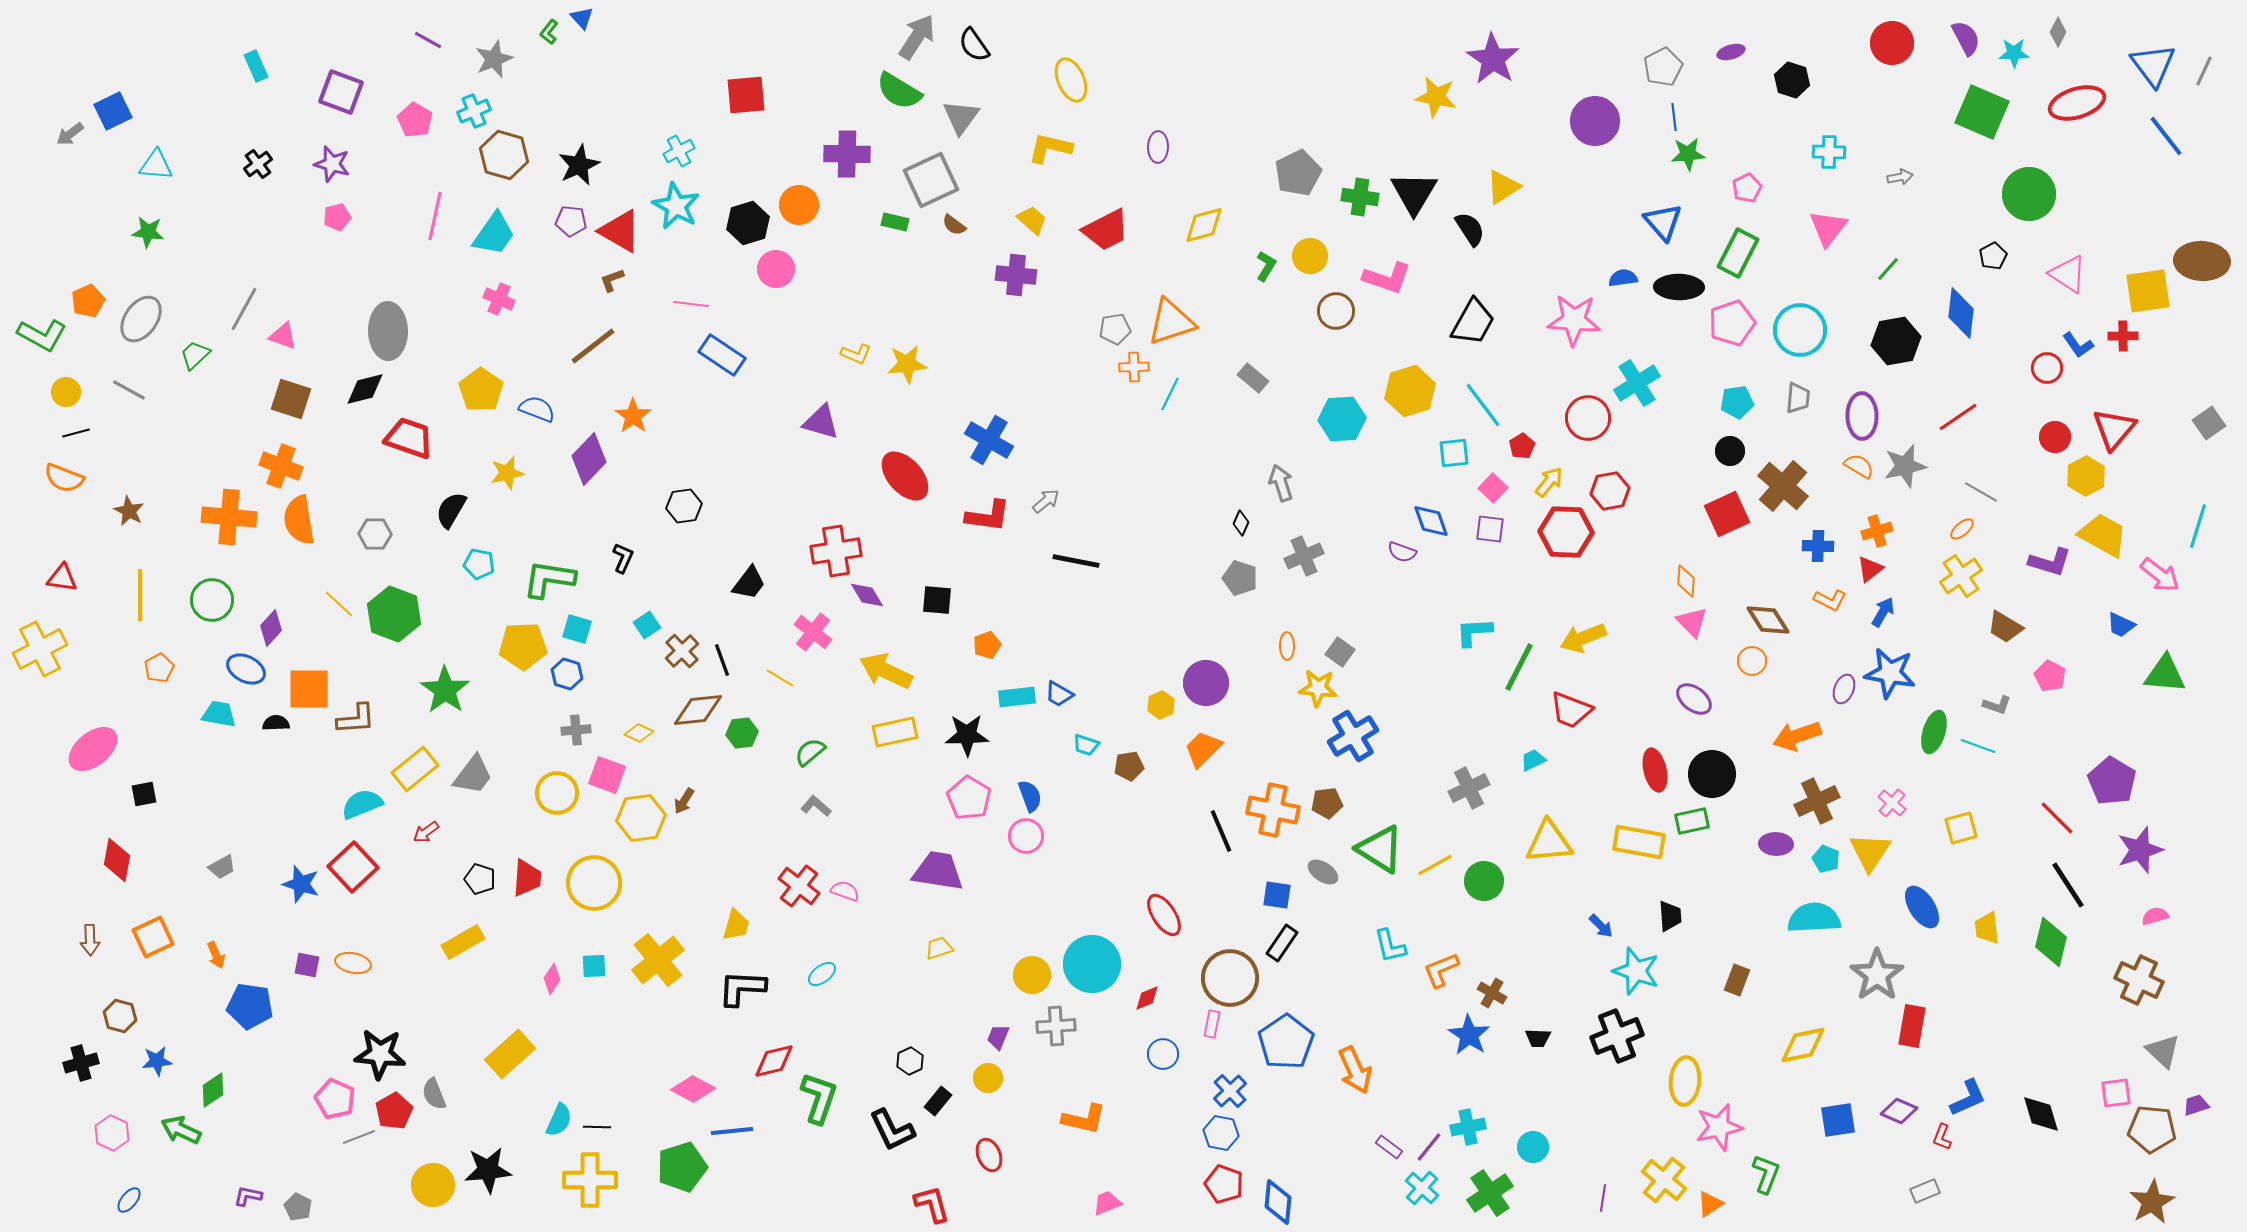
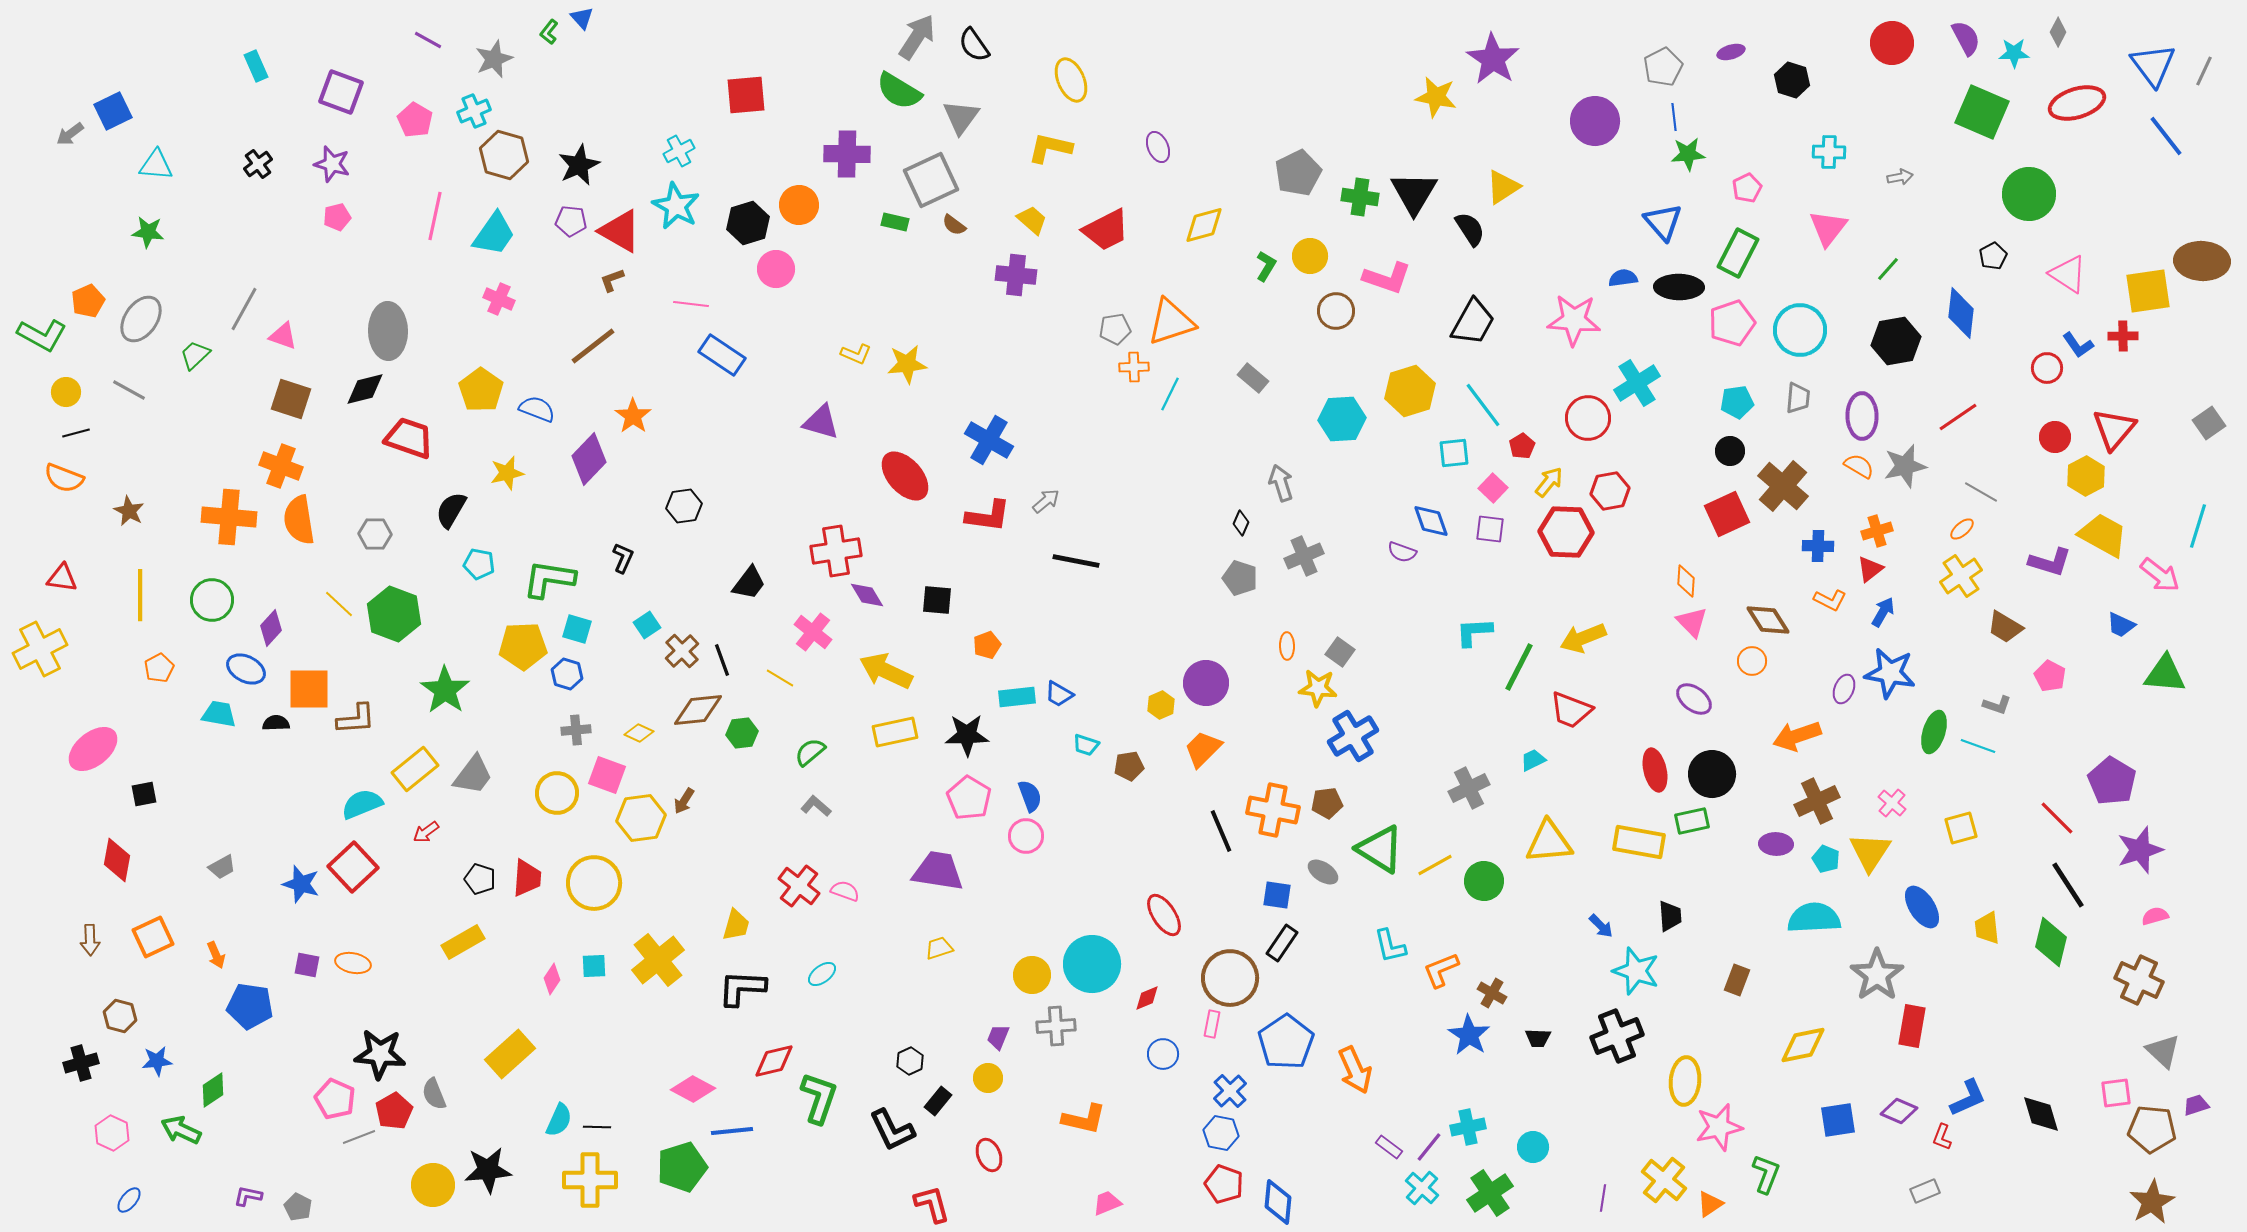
purple ellipse at (1158, 147): rotated 24 degrees counterclockwise
